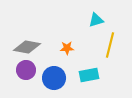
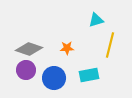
gray diamond: moved 2 px right, 2 px down; rotated 8 degrees clockwise
